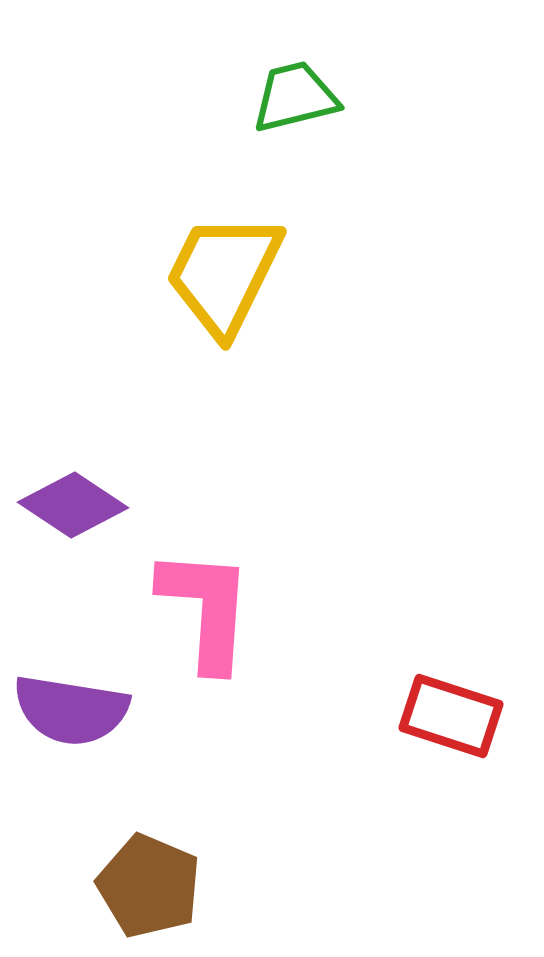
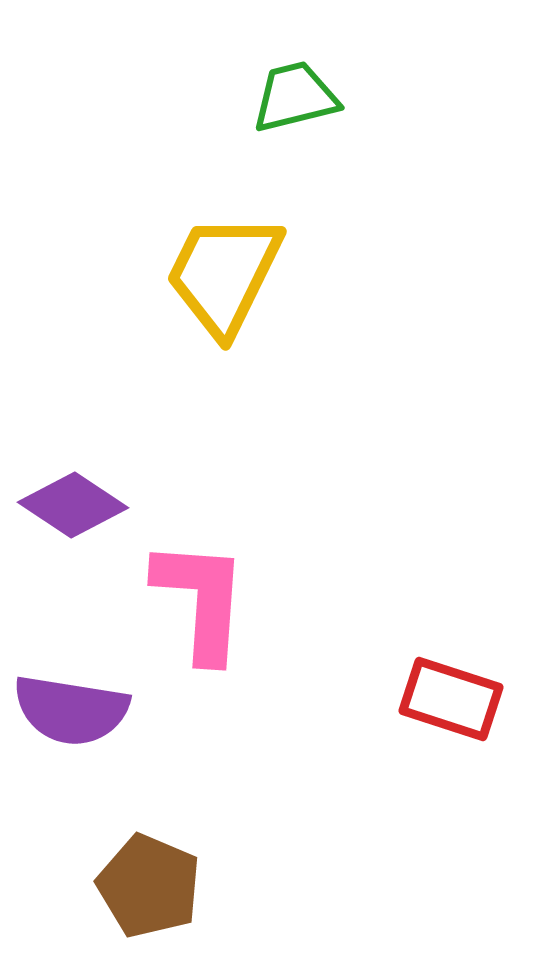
pink L-shape: moved 5 px left, 9 px up
red rectangle: moved 17 px up
